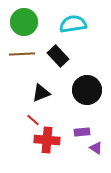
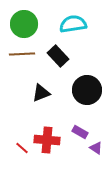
green circle: moved 2 px down
red line: moved 11 px left, 28 px down
purple rectangle: moved 2 px left; rotated 35 degrees clockwise
